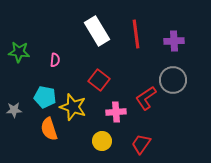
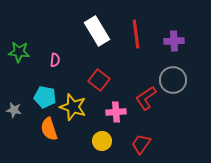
gray star: rotated 14 degrees clockwise
